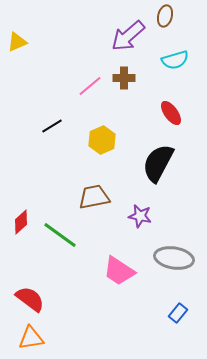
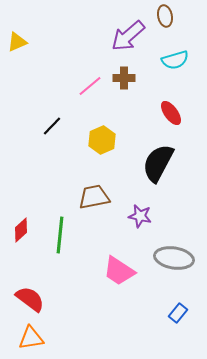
brown ellipse: rotated 25 degrees counterclockwise
black line: rotated 15 degrees counterclockwise
red diamond: moved 8 px down
green line: rotated 60 degrees clockwise
